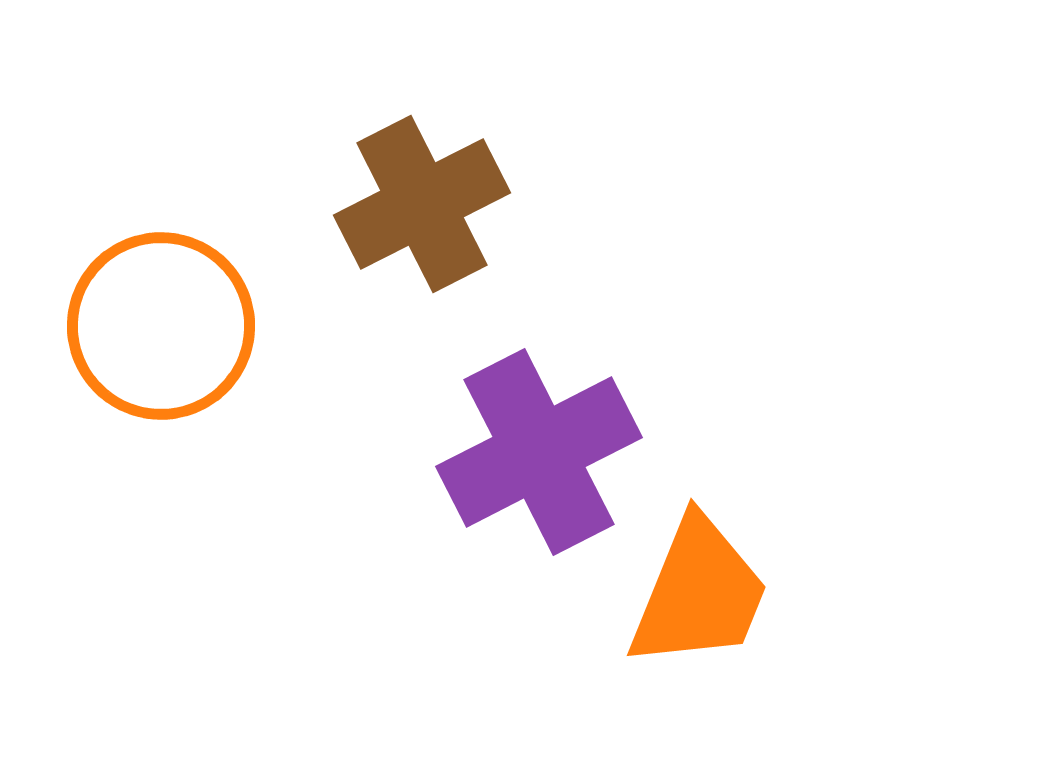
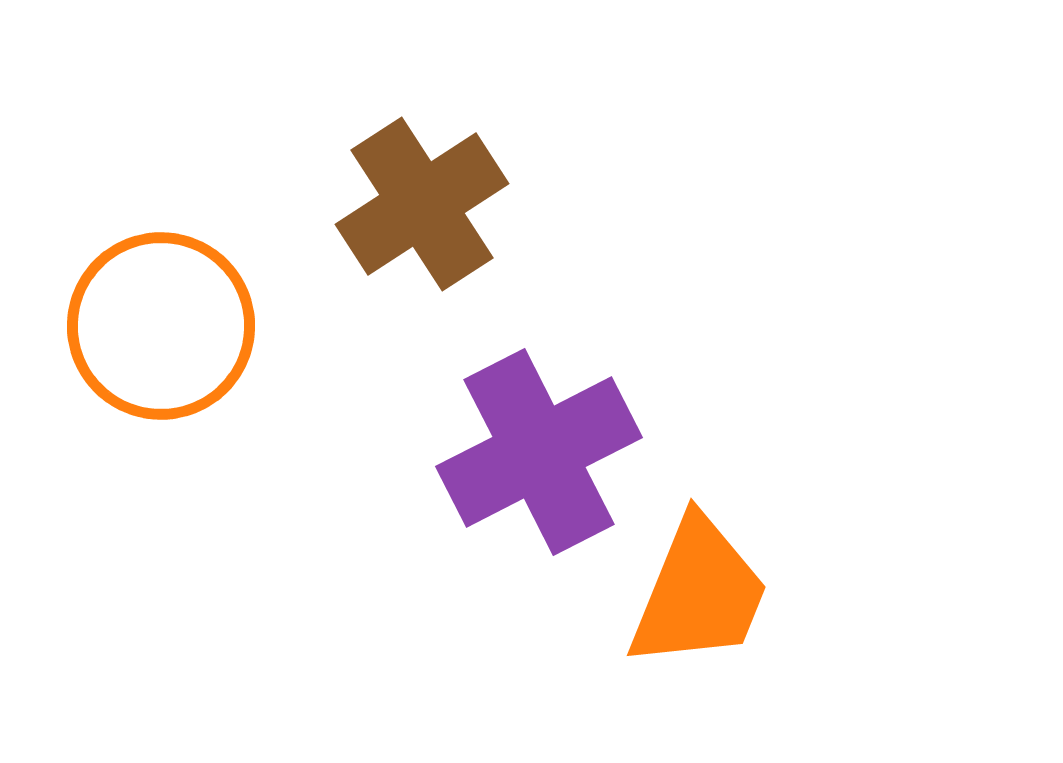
brown cross: rotated 6 degrees counterclockwise
